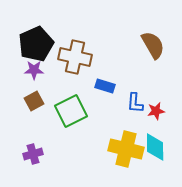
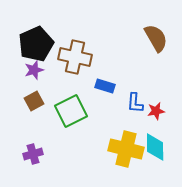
brown semicircle: moved 3 px right, 7 px up
purple star: rotated 18 degrees counterclockwise
